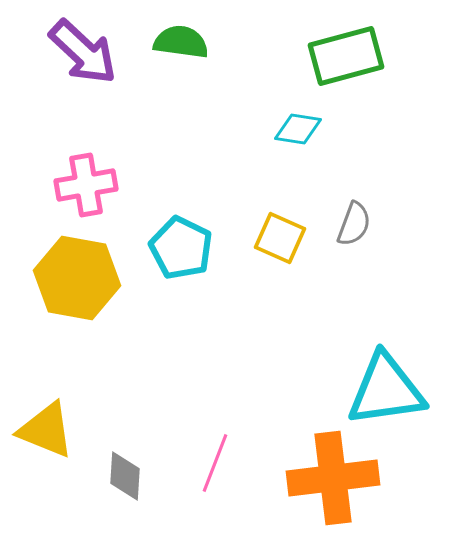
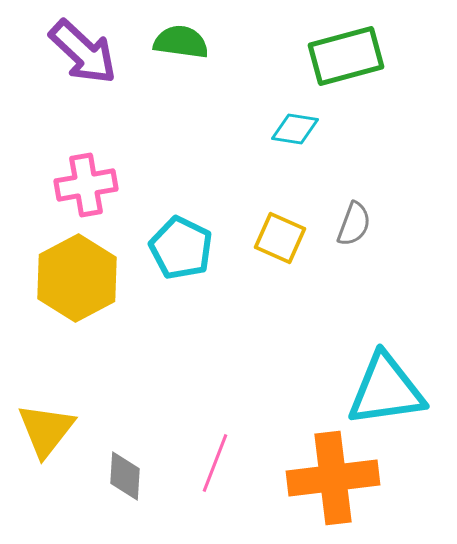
cyan diamond: moved 3 px left
yellow hexagon: rotated 22 degrees clockwise
yellow triangle: rotated 46 degrees clockwise
